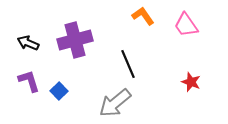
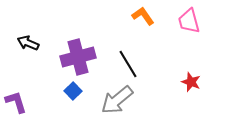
pink trapezoid: moved 3 px right, 4 px up; rotated 20 degrees clockwise
purple cross: moved 3 px right, 17 px down
black line: rotated 8 degrees counterclockwise
purple L-shape: moved 13 px left, 21 px down
blue square: moved 14 px right
gray arrow: moved 2 px right, 3 px up
